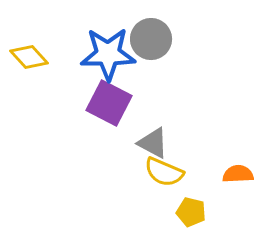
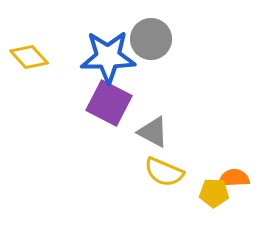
blue star: moved 3 px down
gray triangle: moved 11 px up
orange semicircle: moved 4 px left, 4 px down
yellow pentagon: moved 23 px right, 19 px up; rotated 12 degrees counterclockwise
